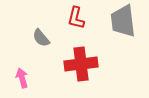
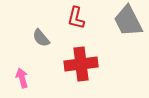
gray trapezoid: moved 5 px right; rotated 20 degrees counterclockwise
